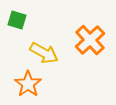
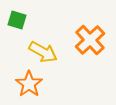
yellow arrow: moved 1 px left, 1 px up
orange star: moved 1 px right
